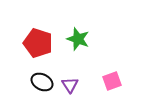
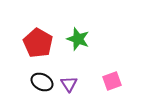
red pentagon: rotated 12 degrees clockwise
purple triangle: moved 1 px left, 1 px up
